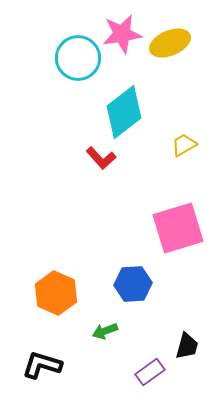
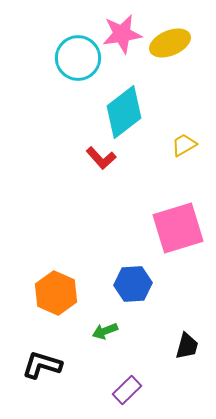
purple rectangle: moved 23 px left, 18 px down; rotated 8 degrees counterclockwise
